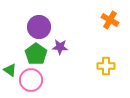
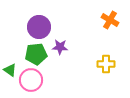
green pentagon: rotated 30 degrees clockwise
yellow cross: moved 2 px up
